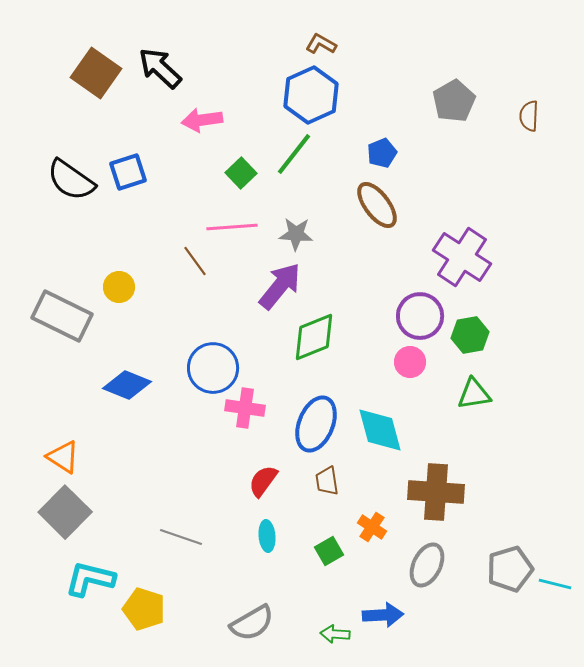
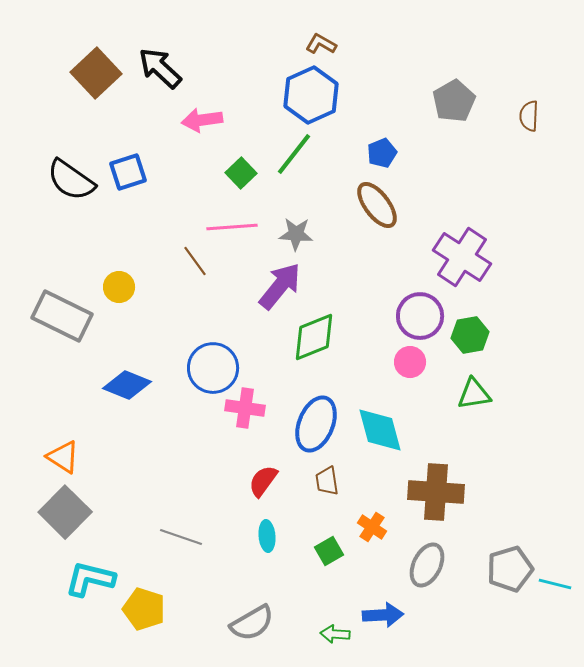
brown square at (96, 73): rotated 12 degrees clockwise
